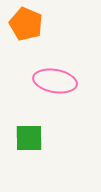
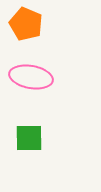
pink ellipse: moved 24 px left, 4 px up
